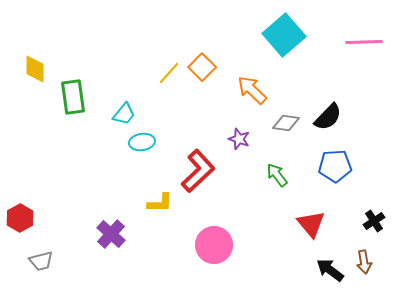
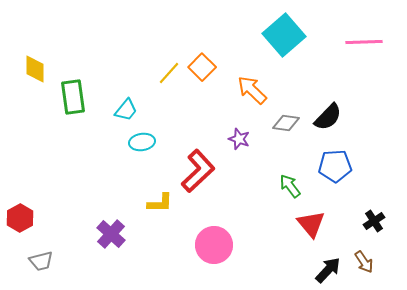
cyan trapezoid: moved 2 px right, 4 px up
green arrow: moved 13 px right, 11 px down
brown arrow: rotated 25 degrees counterclockwise
black arrow: moved 2 px left; rotated 96 degrees clockwise
